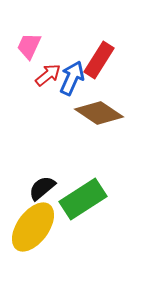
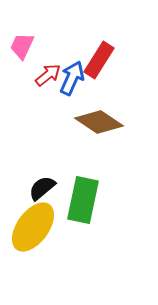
pink trapezoid: moved 7 px left
brown diamond: moved 9 px down
green rectangle: moved 1 px down; rotated 45 degrees counterclockwise
